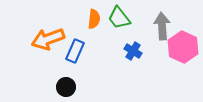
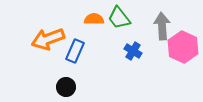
orange semicircle: rotated 96 degrees counterclockwise
